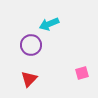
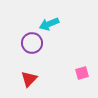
purple circle: moved 1 px right, 2 px up
